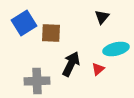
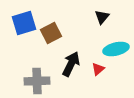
blue square: rotated 15 degrees clockwise
brown square: rotated 30 degrees counterclockwise
